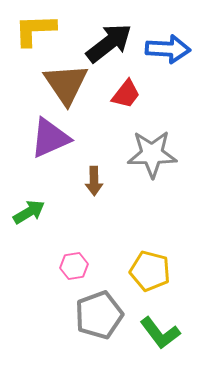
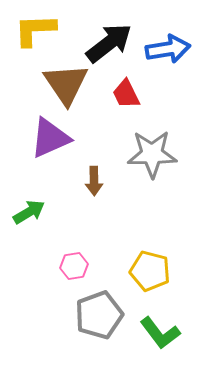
blue arrow: rotated 12 degrees counterclockwise
red trapezoid: rotated 116 degrees clockwise
